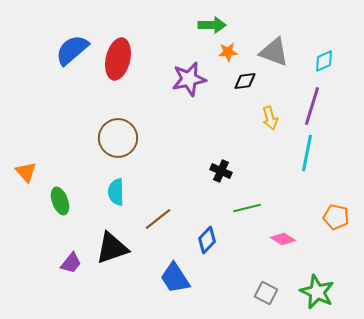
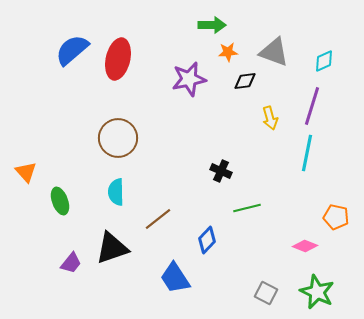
pink diamond: moved 22 px right, 7 px down; rotated 10 degrees counterclockwise
